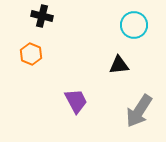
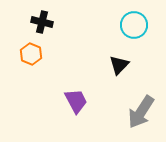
black cross: moved 6 px down
black triangle: rotated 40 degrees counterclockwise
gray arrow: moved 2 px right, 1 px down
